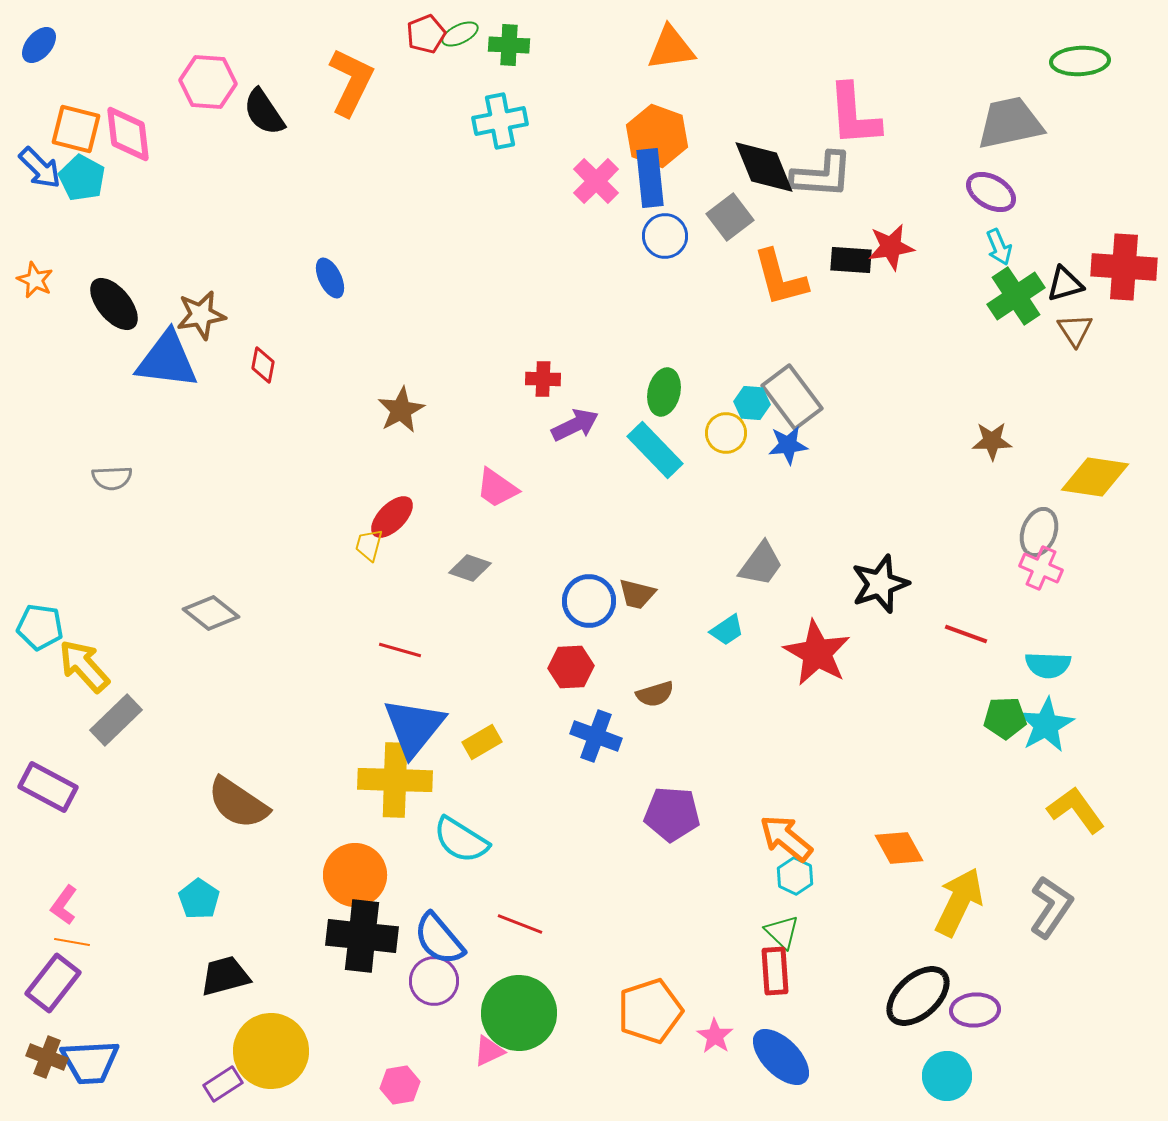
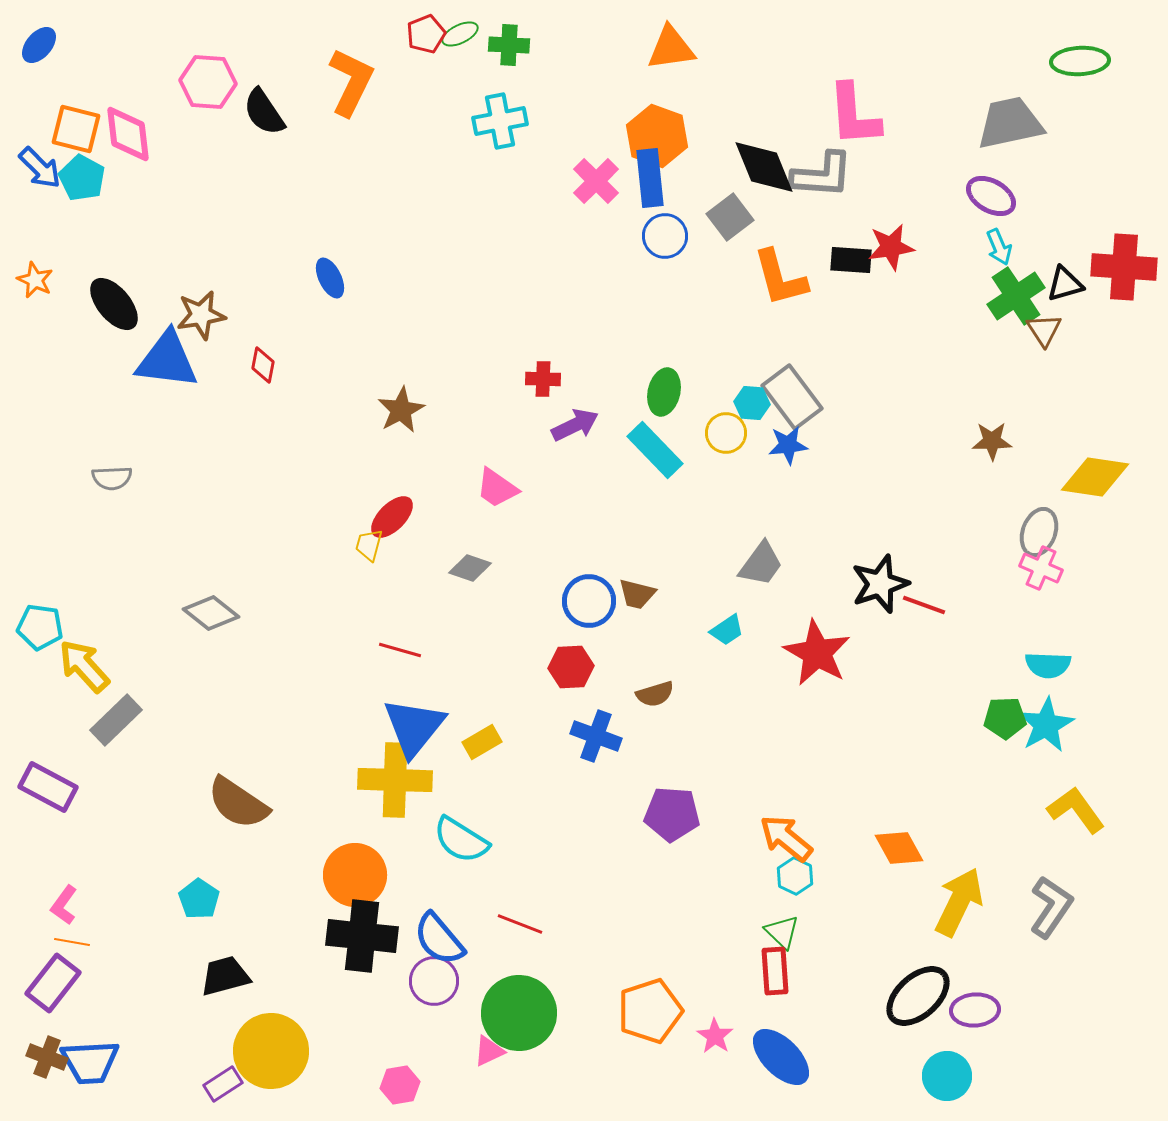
purple ellipse at (991, 192): moved 4 px down
brown triangle at (1075, 330): moved 31 px left
red line at (966, 634): moved 42 px left, 29 px up
